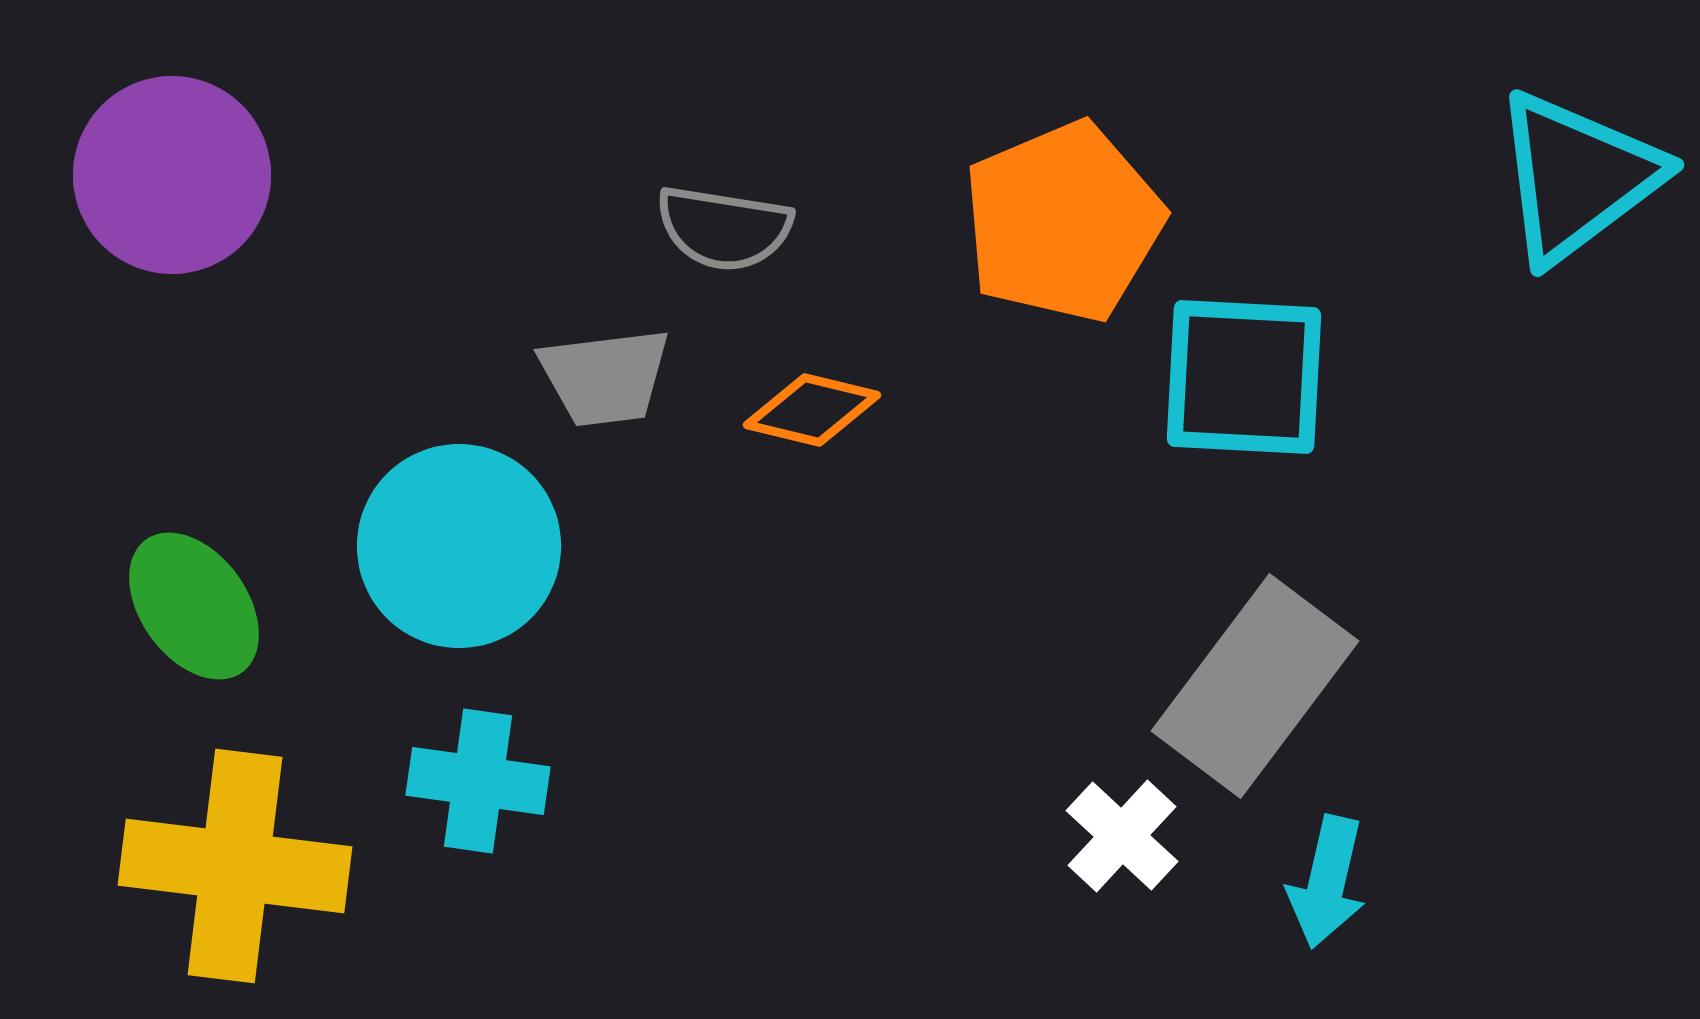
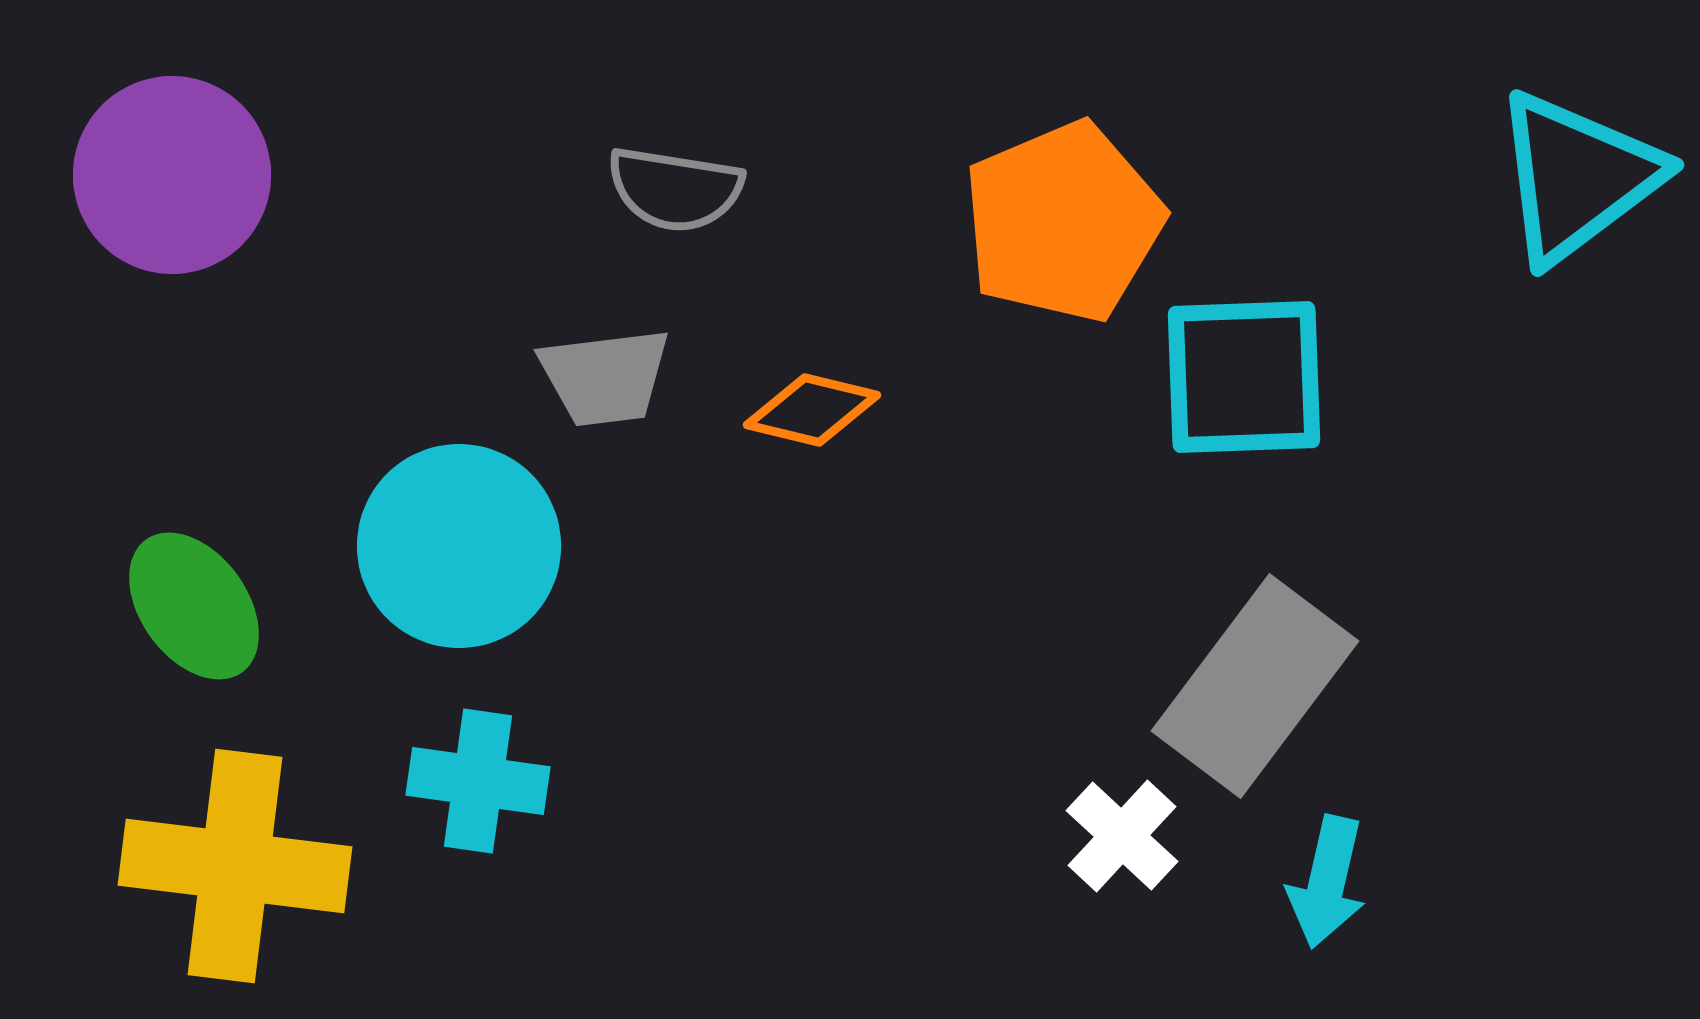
gray semicircle: moved 49 px left, 39 px up
cyan square: rotated 5 degrees counterclockwise
